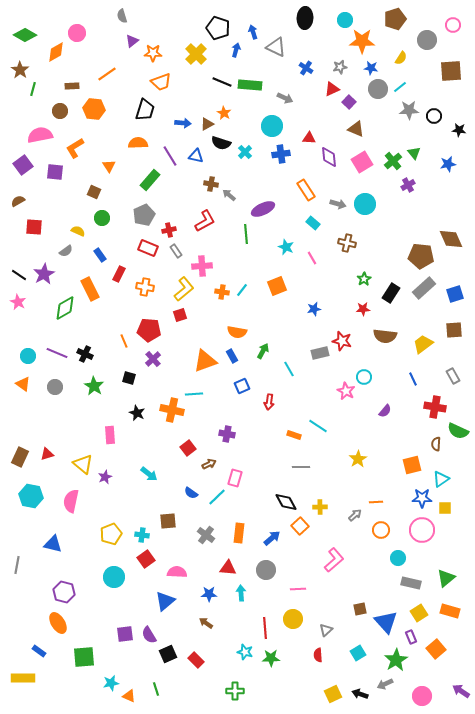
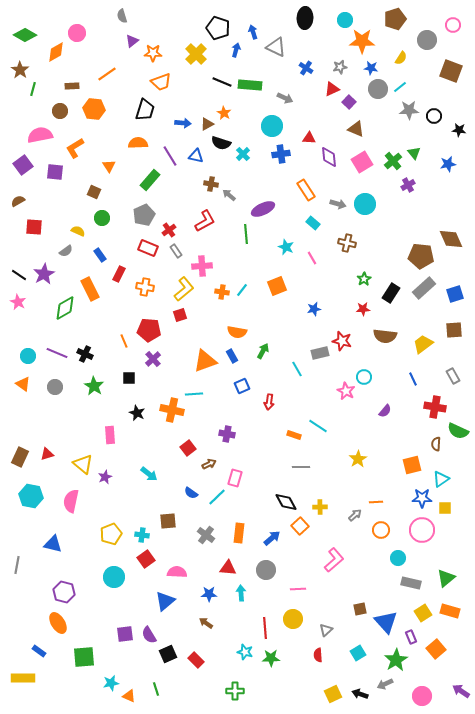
brown square at (451, 71): rotated 25 degrees clockwise
cyan cross at (245, 152): moved 2 px left, 2 px down
red cross at (169, 230): rotated 24 degrees counterclockwise
cyan line at (289, 369): moved 8 px right
black square at (129, 378): rotated 16 degrees counterclockwise
yellow square at (419, 613): moved 4 px right
